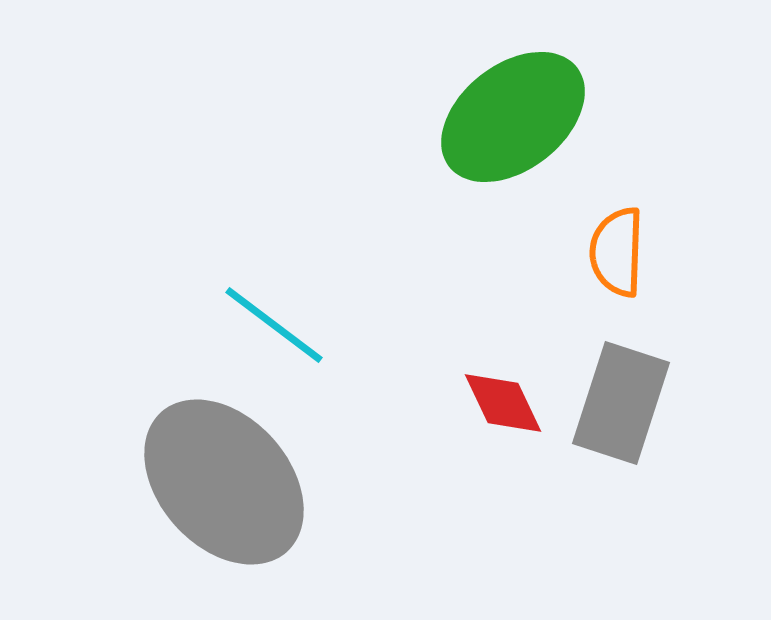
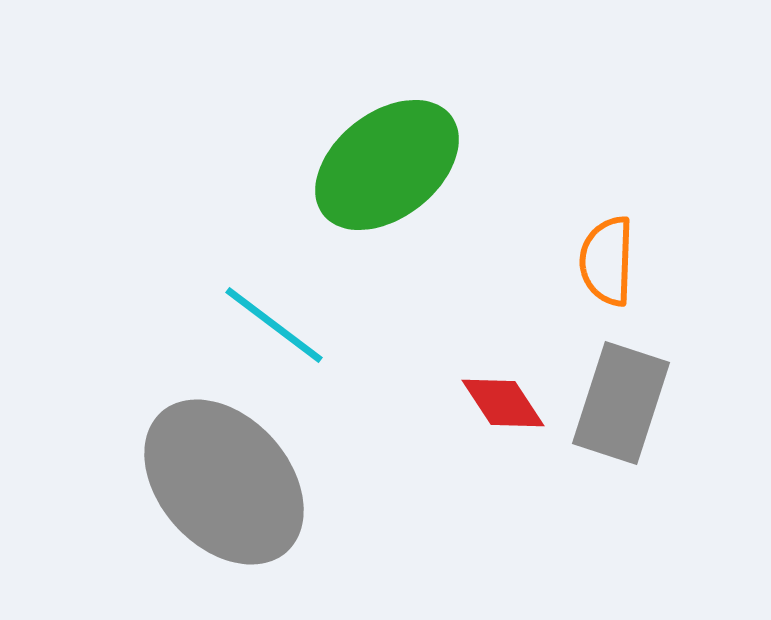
green ellipse: moved 126 px left, 48 px down
orange semicircle: moved 10 px left, 9 px down
red diamond: rotated 8 degrees counterclockwise
